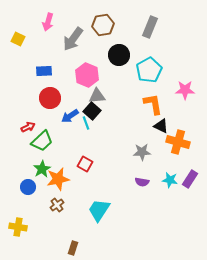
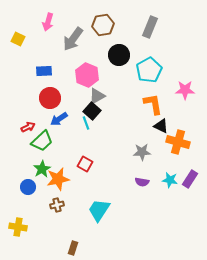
gray triangle: rotated 24 degrees counterclockwise
blue arrow: moved 11 px left, 3 px down
brown cross: rotated 24 degrees clockwise
